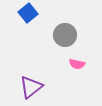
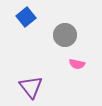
blue square: moved 2 px left, 4 px down
purple triangle: rotated 30 degrees counterclockwise
